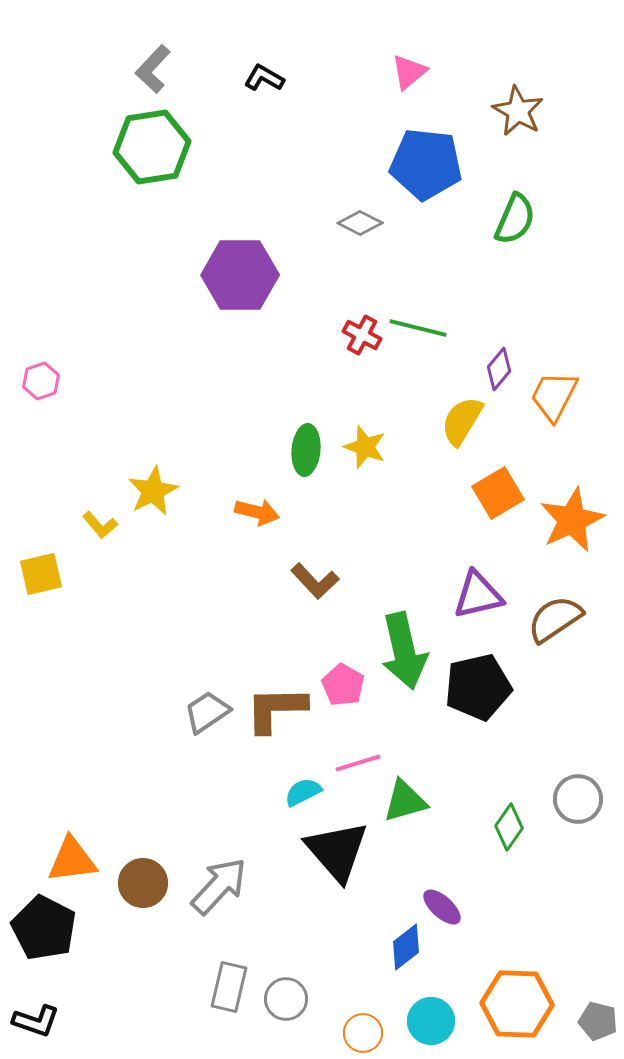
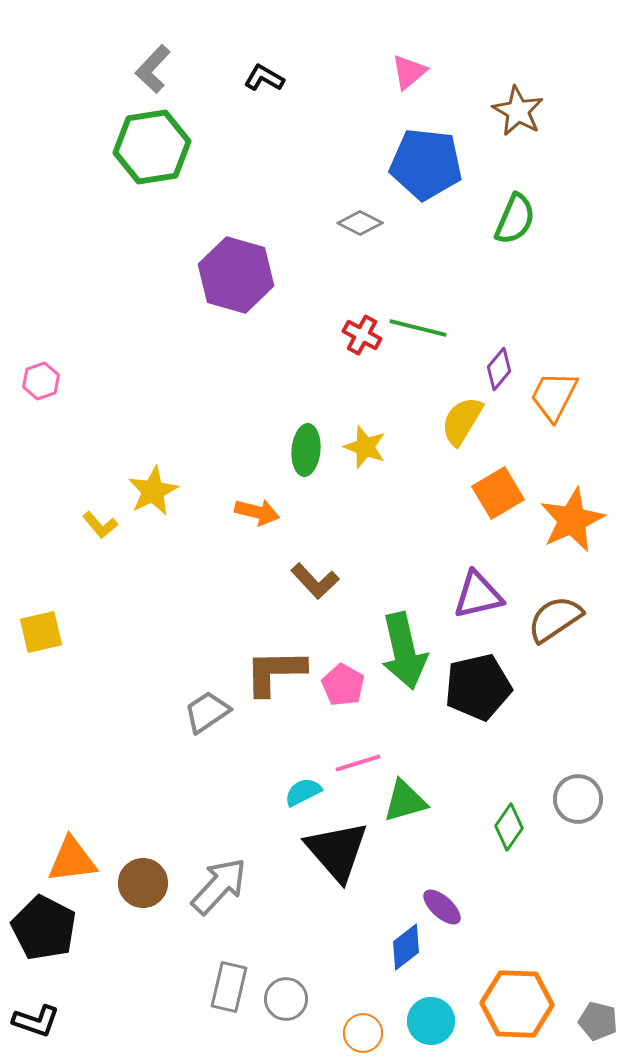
purple hexagon at (240, 275): moved 4 px left; rotated 16 degrees clockwise
yellow square at (41, 574): moved 58 px down
brown L-shape at (276, 709): moved 1 px left, 37 px up
